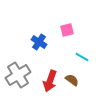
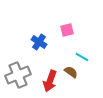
gray cross: rotated 10 degrees clockwise
brown semicircle: moved 1 px left, 8 px up
